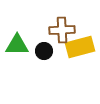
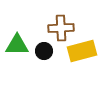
brown cross: moved 1 px left, 2 px up
yellow rectangle: moved 2 px right, 4 px down
